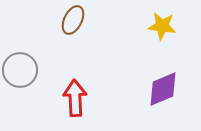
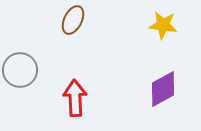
yellow star: moved 1 px right, 1 px up
purple diamond: rotated 6 degrees counterclockwise
